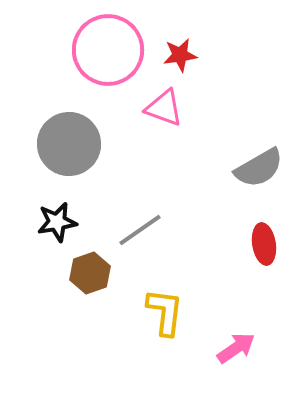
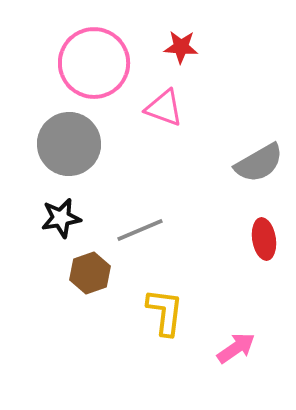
pink circle: moved 14 px left, 13 px down
red star: moved 1 px right, 8 px up; rotated 12 degrees clockwise
gray semicircle: moved 5 px up
black star: moved 4 px right, 4 px up
gray line: rotated 12 degrees clockwise
red ellipse: moved 5 px up
